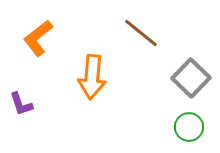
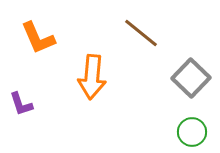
orange L-shape: rotated 75 degrees counterclockwise
green circle: moved 3 px right, 5 px down
